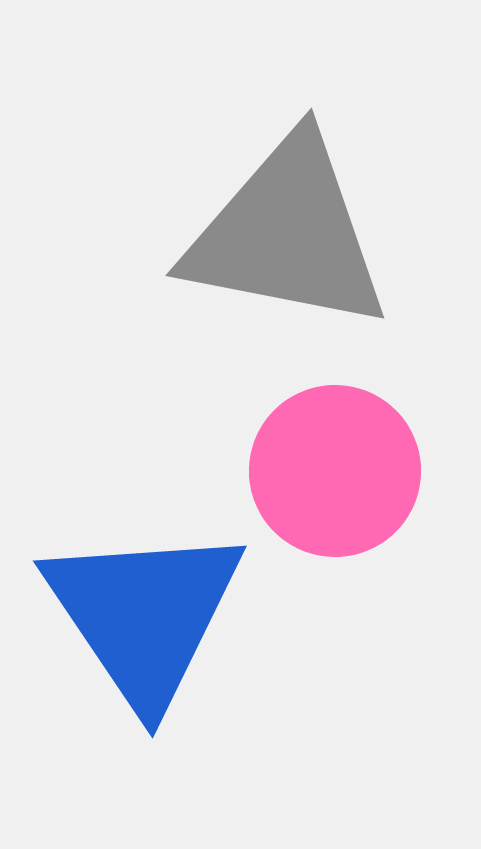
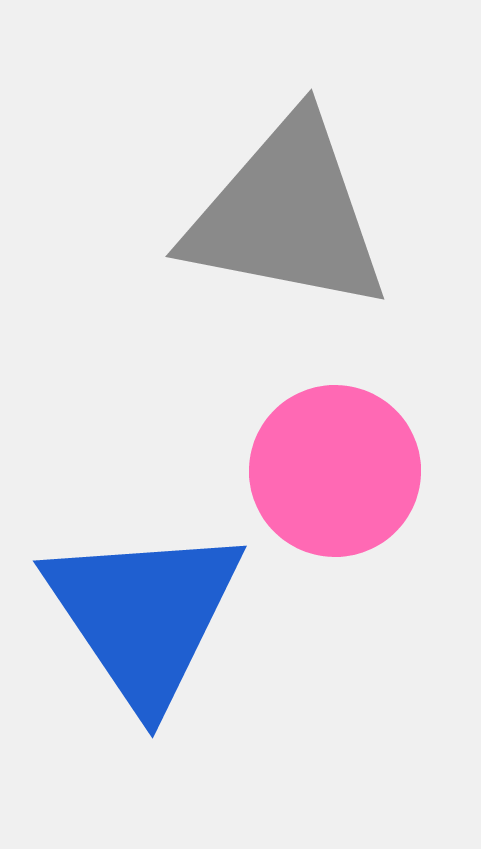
gray triangle: moved 19 px up
